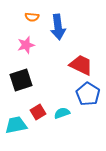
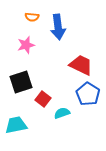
black square: moved 2 px down
red square: moved 5 px right, 13 px up; rotated 21 degrees counterclockwise
